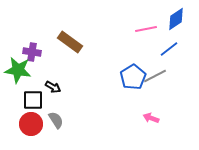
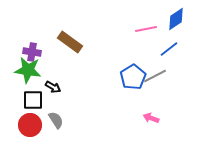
green star: moved 10 px right
red circle: moved 1 px left, 1 px down
